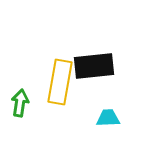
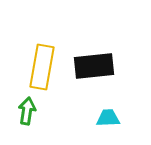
yellow rectangle: moved 18 px left, 15 px up
green arrow: moved 7 px right, 8 px down
